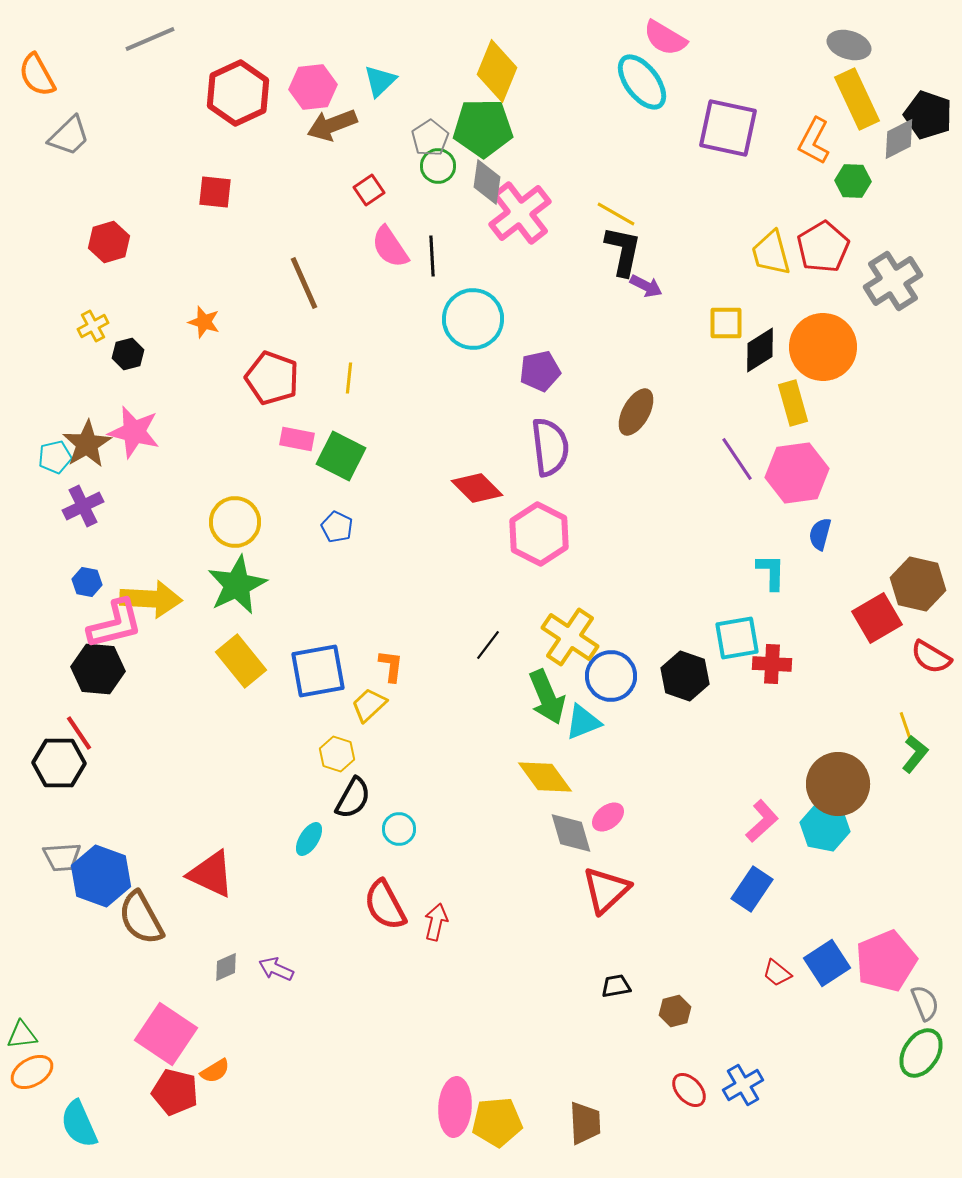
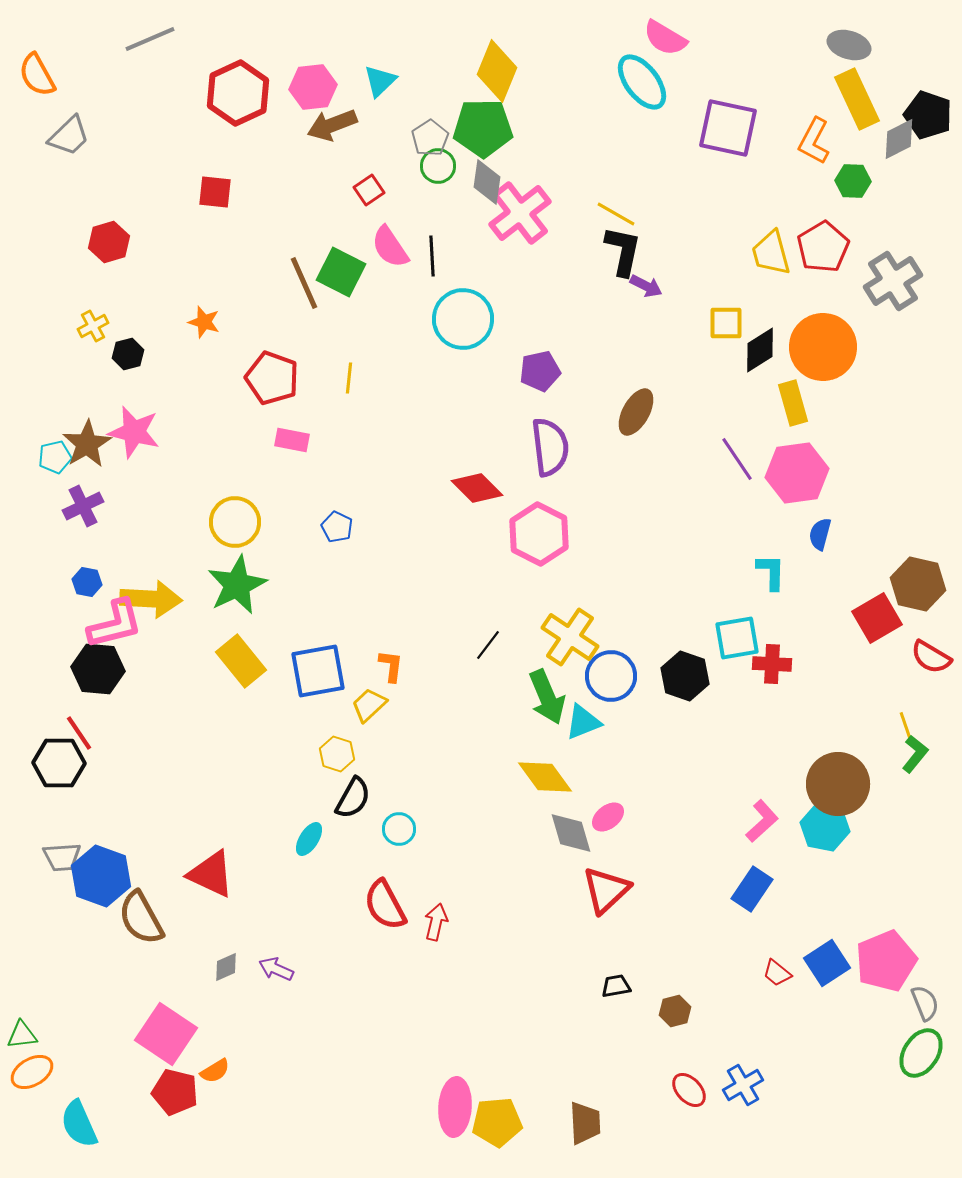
cyan circle at (473, 319): moved 10 px left
pink rectangle at (297, 439): moved 5 px left, 1 px down
green square at (341, 456): moved 184 px up
